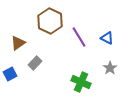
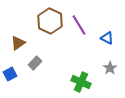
purple line: moved 12 px up
